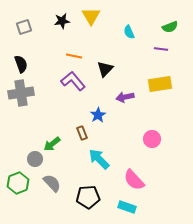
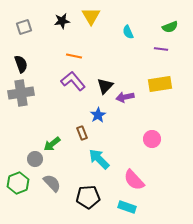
cyan semicircle: moved 1 px left
black triangle: moved 17 px down
